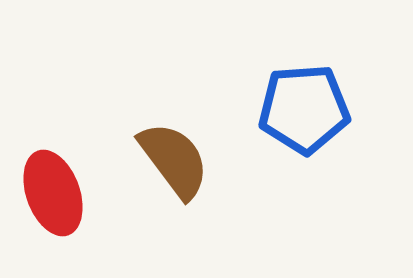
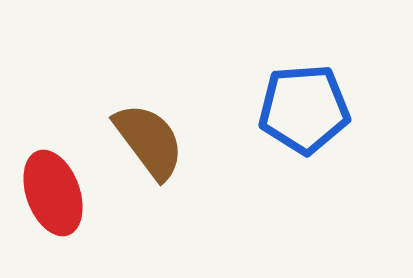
brown semicircle: moved 25 px left, 19 px up
